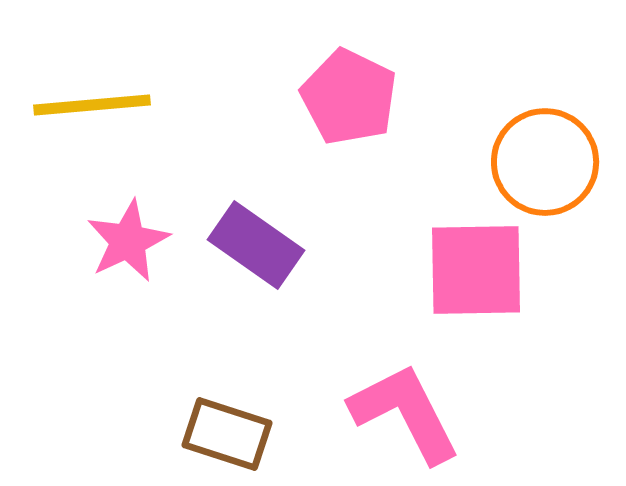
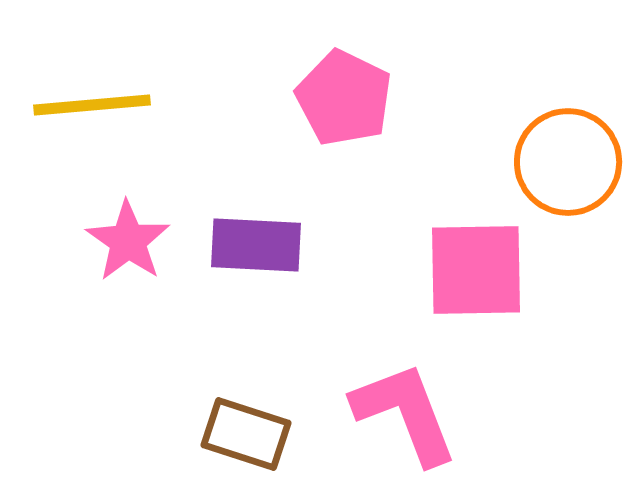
pink pentagon: moved 5 px left, 1 px down
orange circle: moved 23 px right
pink star: rotated 12 degrees counterclockwise
purple rectangle: rotated 32 degrees counterclockwise
pink L-shape: rotated 6 degrees clockwise
brown rectangle: moved 19 px right
